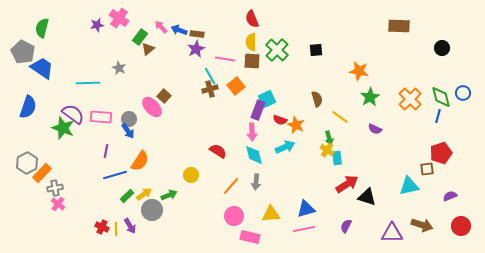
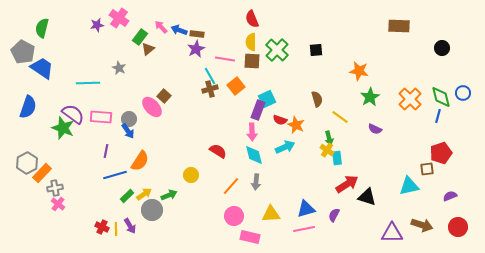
purple semicircle at (346, 226): moved 12 px left, 11 px up
red circle at (461, 226): moved 3 px left, 1 px down
